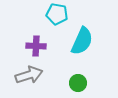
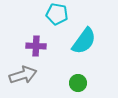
cyan semicircle: moved 2 px right; rotated 12 degrees clockwise
gray arrow: moved 6 px left
